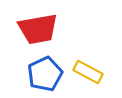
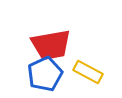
red trapezoid: moved 13 px right, 16 px down
